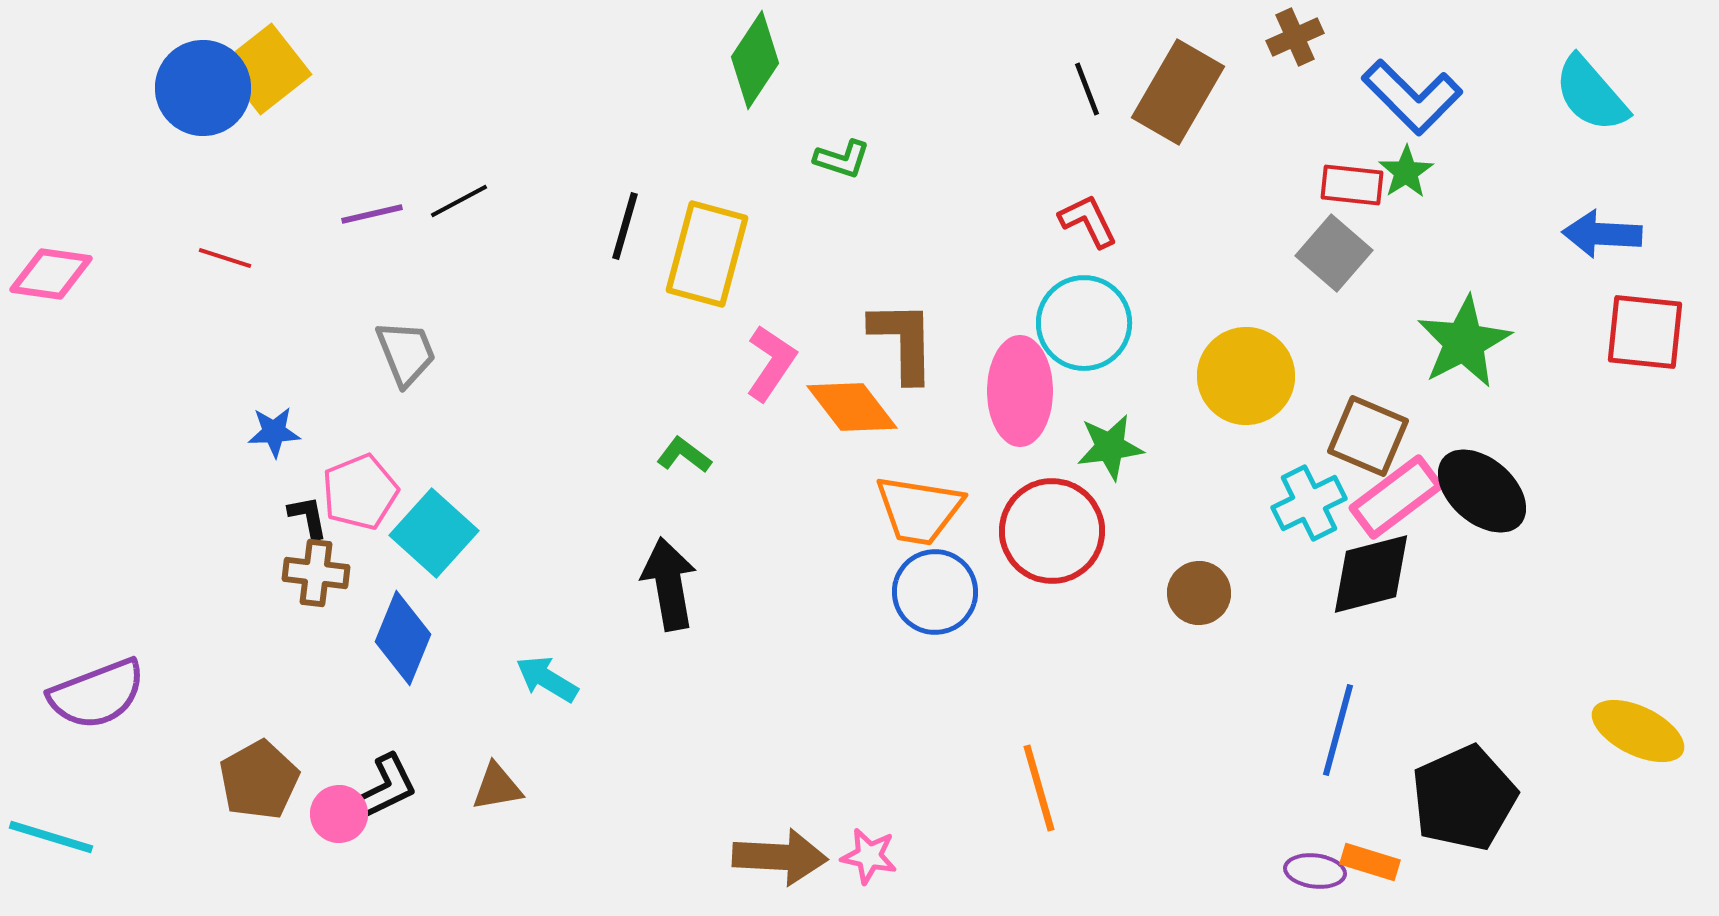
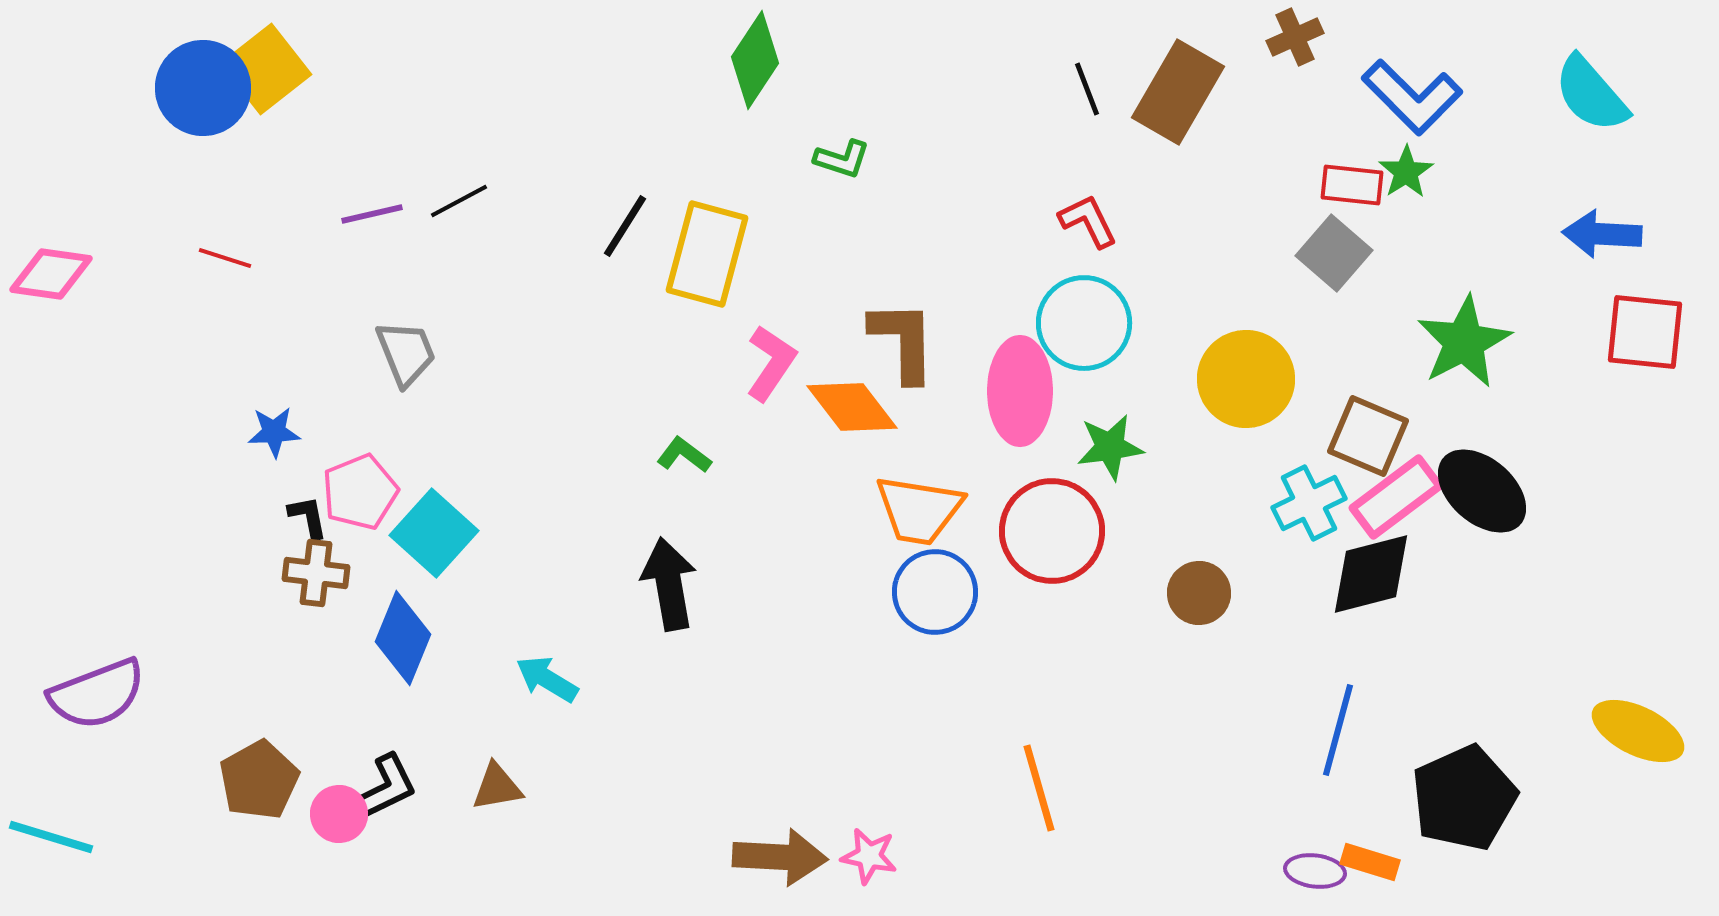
black line at (625, 226): rotated 16 degrees clockwise
yellow circle at (1246, 376): moved 3 px down
